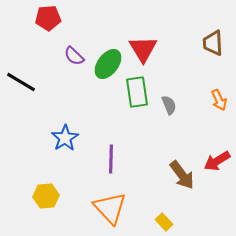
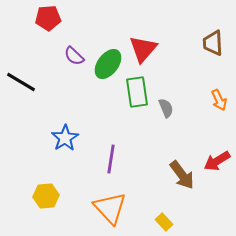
red triangle: rotated 12 degrees clockwise
gray semicircle: moved 3 px left, 3 px down
purple line: rotated 8 degrees clockwise
